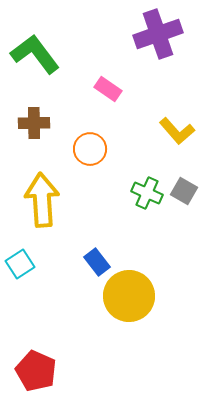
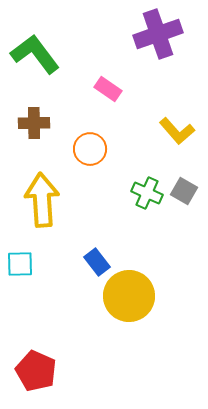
cyan square: rotated 32 degrees clockwise
